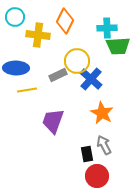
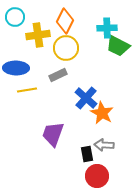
yellow cross: rotated 15 degrees counterclockwise
green trapezoid: rotated 30 degrees clockwise
yellow circle: moved 11 px left, 13 px up
blue cross: moved 5 px left, 19 px down
purple trapezoid: moved 13 px down
gray arrow: rotated 60 degrees counterclockwise
